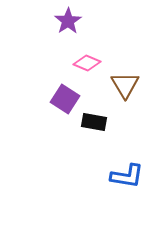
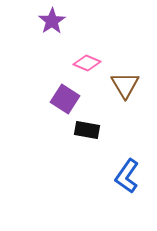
purple star: moved 16 px left
black rectangle: moved 7 px left, 8 px down
blue L-shape: rotated 116 degrees clockwise
